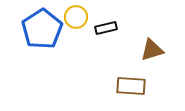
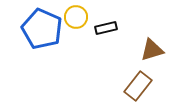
blue pentagon: rotated 15 degrees counterclockwise
brown rectangle: moved 7 px right; rotated 56 degrees counterclockwise
